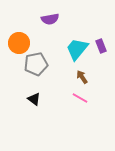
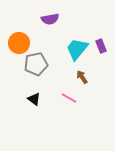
pink line: moved 11 px left
